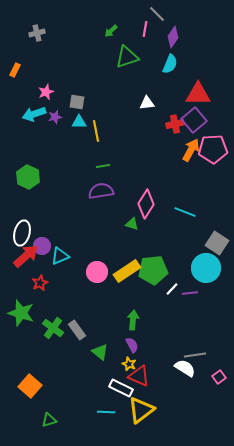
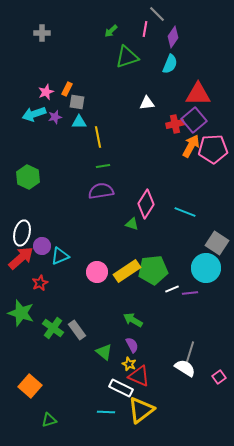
gray cross at (37, 33): moved 5 px right; rotated 14 degrees clockwise
orange rectangle at (15, 70): moved 52 px right, 19 px down
yellow line at (96, 131): moved 2 px right, 6 px down
orange arrow at (191, 150): moved 4 px up
red arrow at (26, 256): moved 5 px left, 2 px down
white line at (172, 289): rotated 24 degrees clockwise
green arrow at (133, 320): rotated 66 degrees counterclockwise
green triangle at (100, 352): moved 4 px right
gray line at (195, 355): moved 5 px left, 3 px up; rotated 65 degrees counterclockwise
